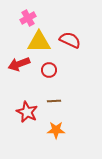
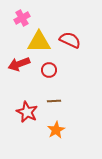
pink cross: moved 6 px left
orange star: rotated 30 degrees counterclockwise
